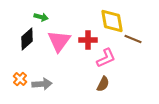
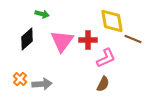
green arrow: moved 1 px right, 3 px up
pink triangle: moved 3 px right
